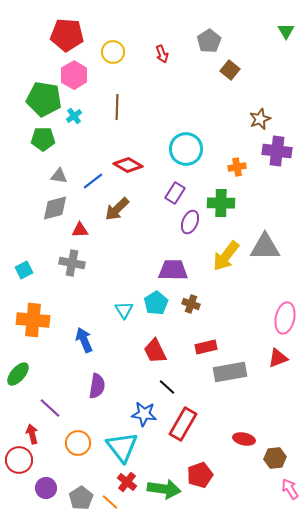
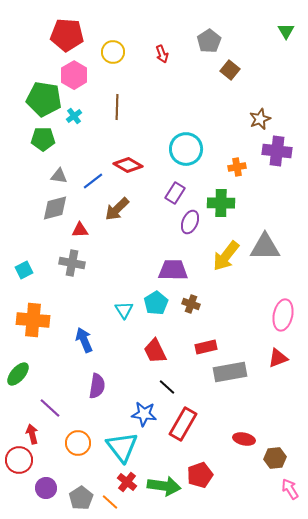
pink ellipse at (285, 318): moved 2 px left, 3 px up
green arrow at (164, 489): moved 3 px up
